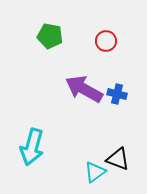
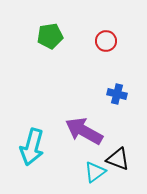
green pentagon: rotated 20 degrees counterclockwise
purple arrow: moved 42 px down
